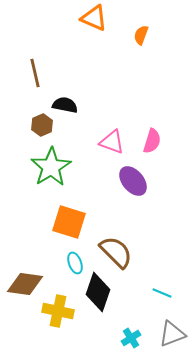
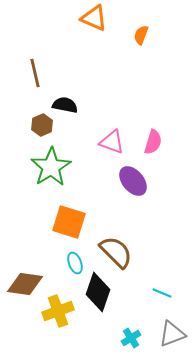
pink semicircle: moved 1 px right, 1 px down
yellow cross: rotated 32 degrees counterclockwise
